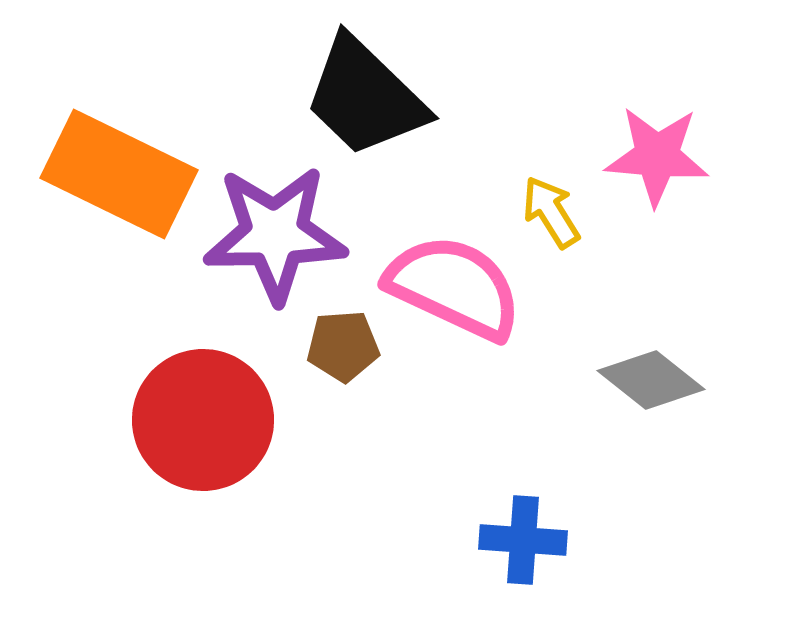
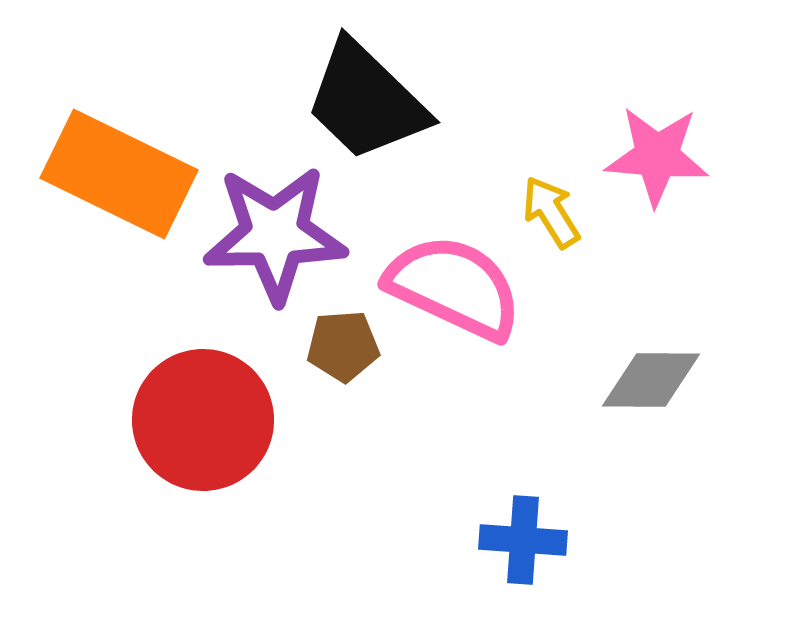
black trapezoid: moved 1 px right, 4 px down
gray diamond: rotated 38 degrees counterclockwise
